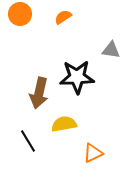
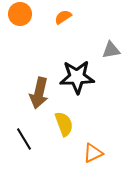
gray triangle: rotated 18 degrees counterclockwise
yellow semicircle: rotated 80 degrees clockwise
black line: moved 4 px left, 2 px up
